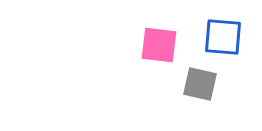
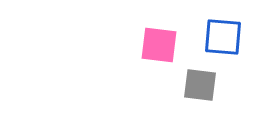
gray square: moved 1 px down; rotated 6 degrees counterclockwise
